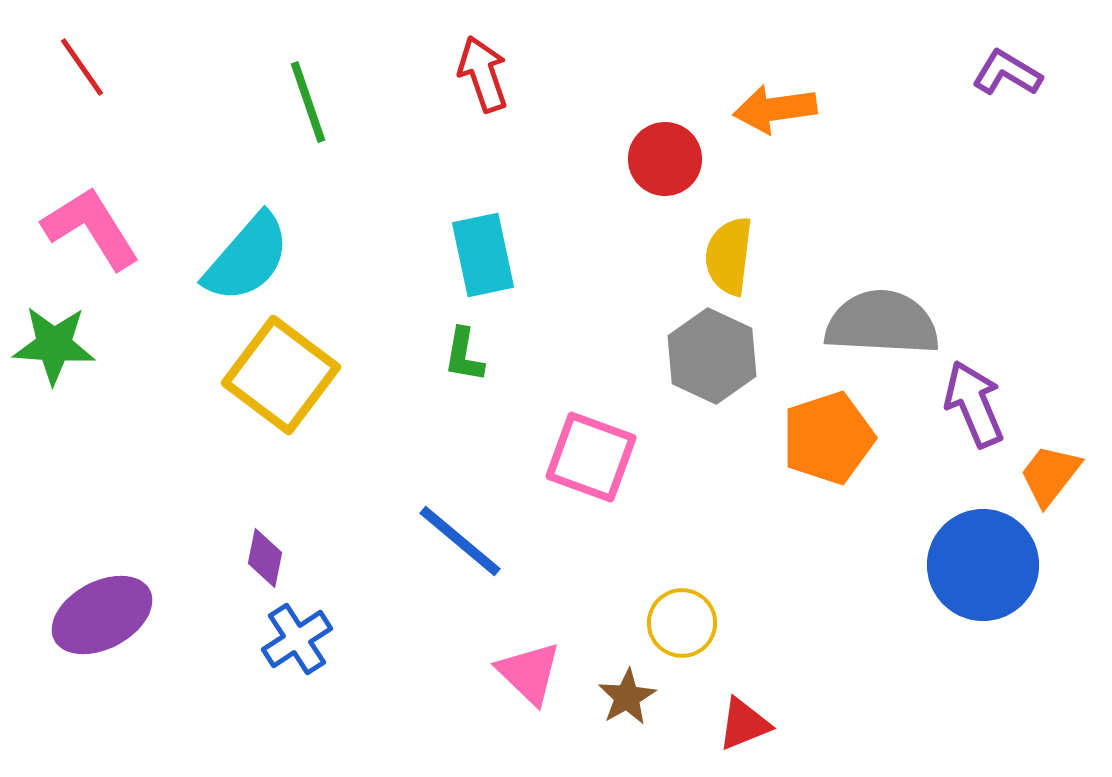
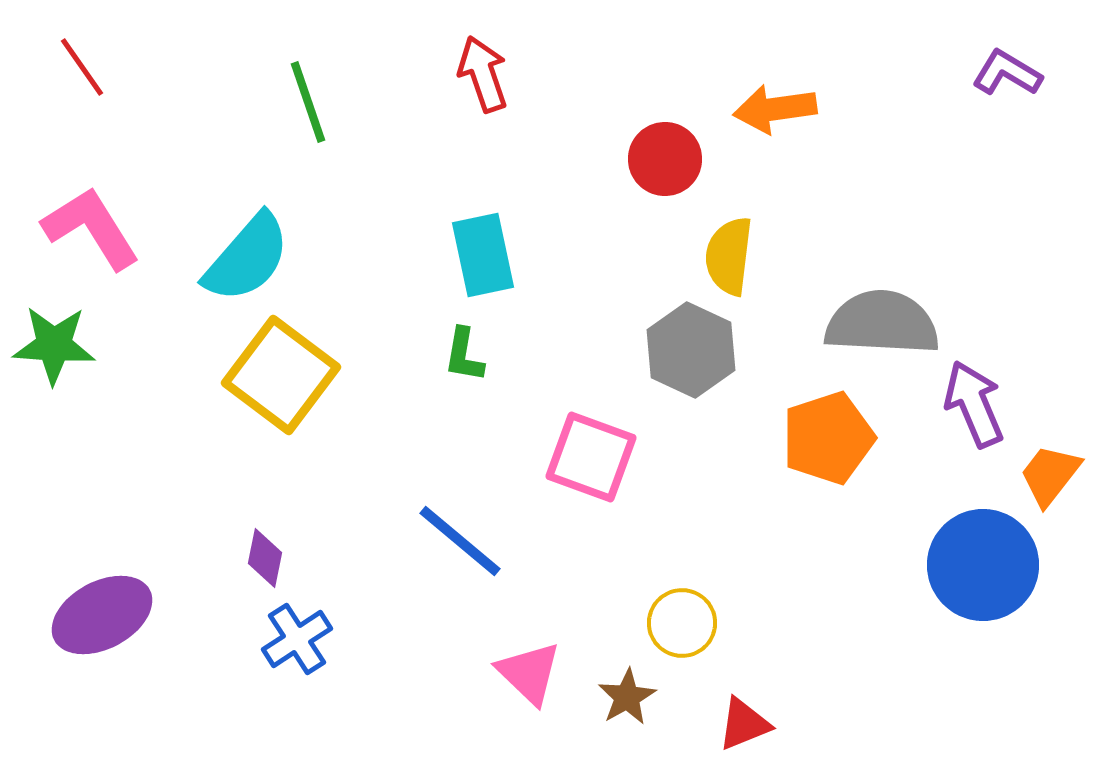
gray hexagon: moved 21 px left, 6 px up
